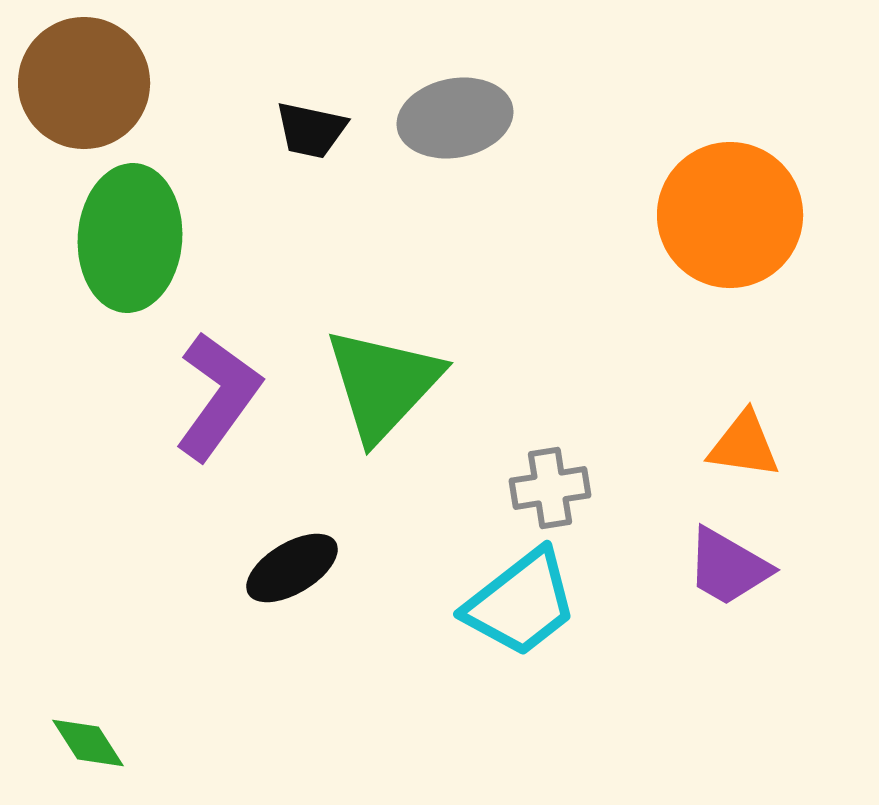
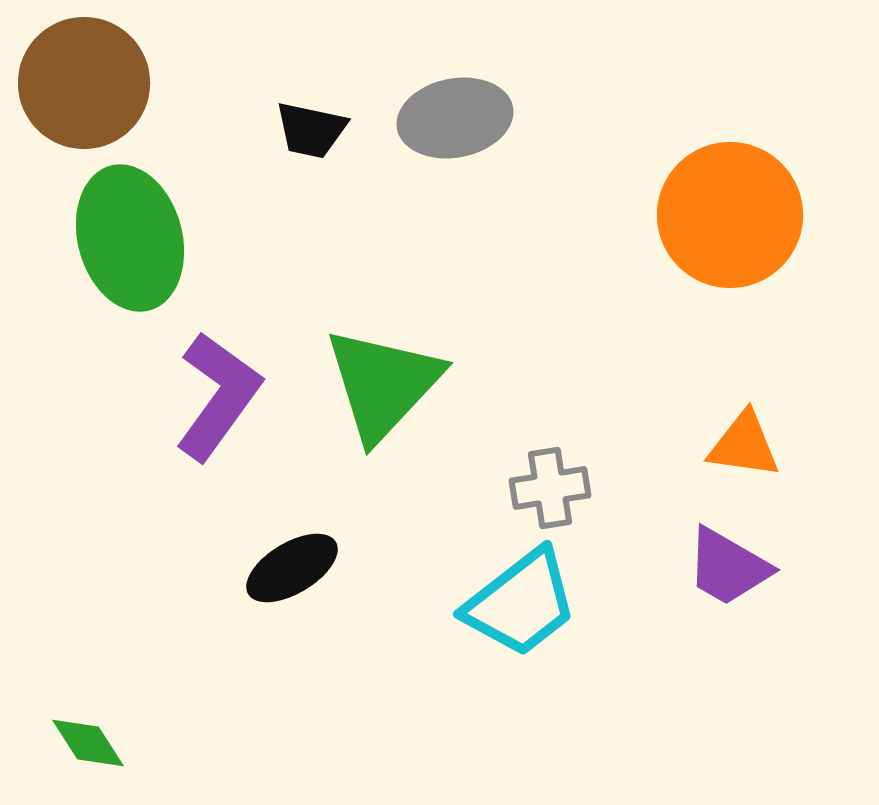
green ellipse: rotated 19 degrees counterclockwise
